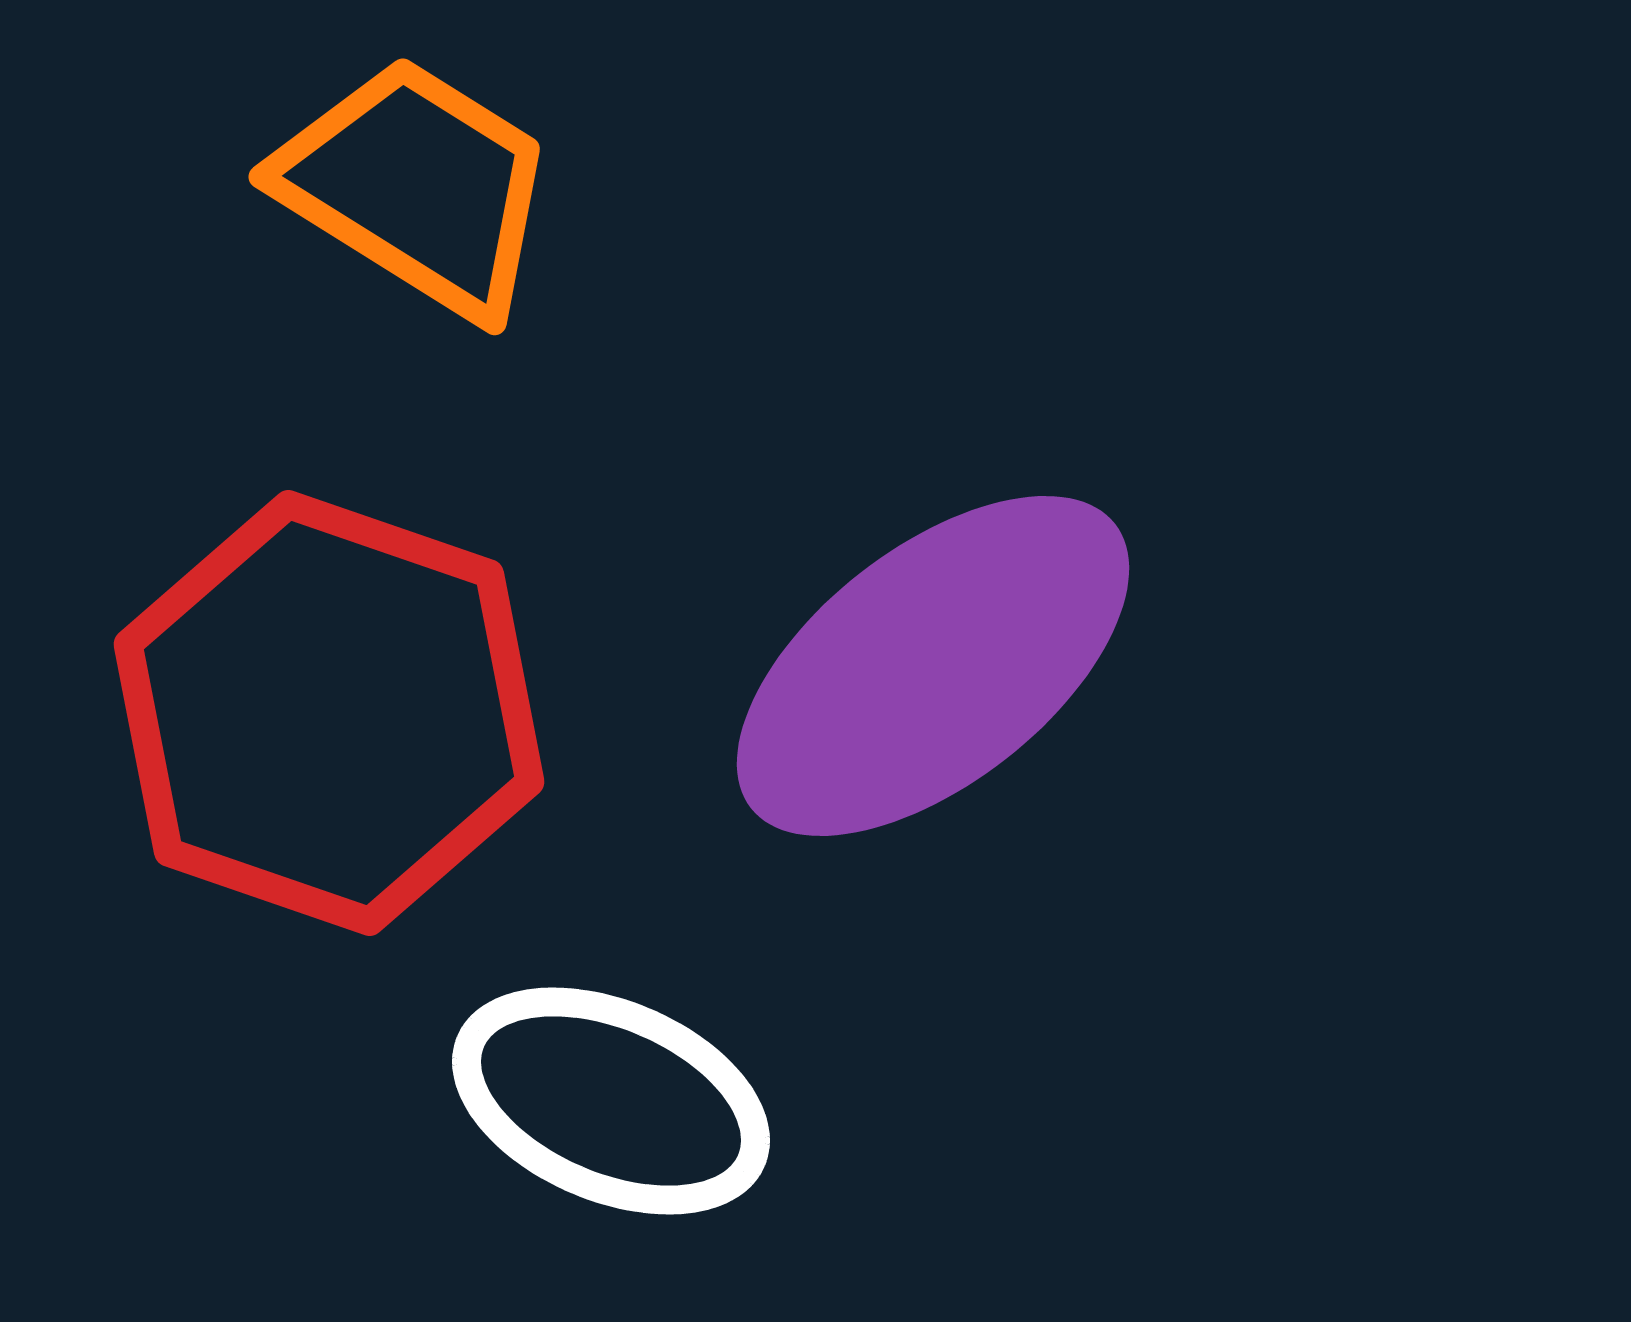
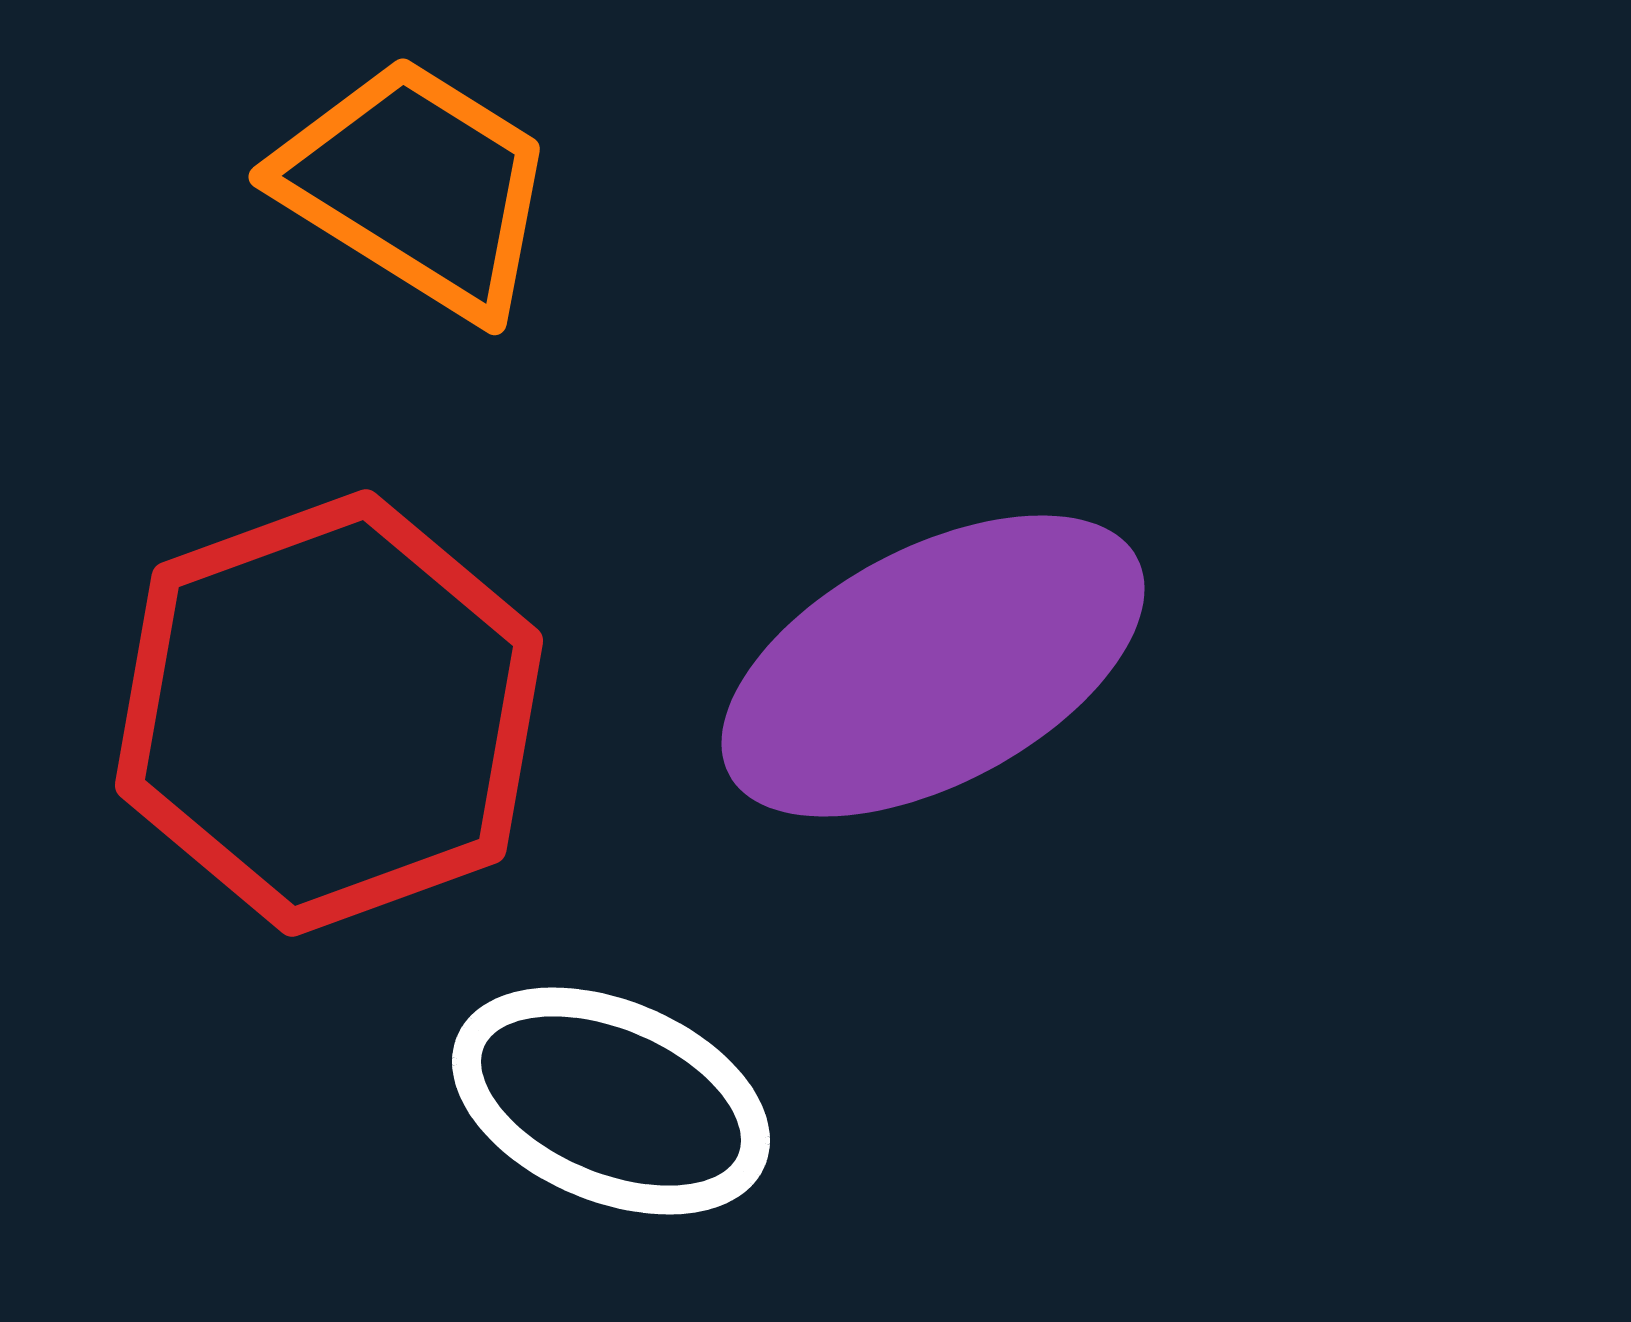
purple ellipse: rotated 10 degrees clockwise
red hexagon: rotated 21 degrees clockwise
